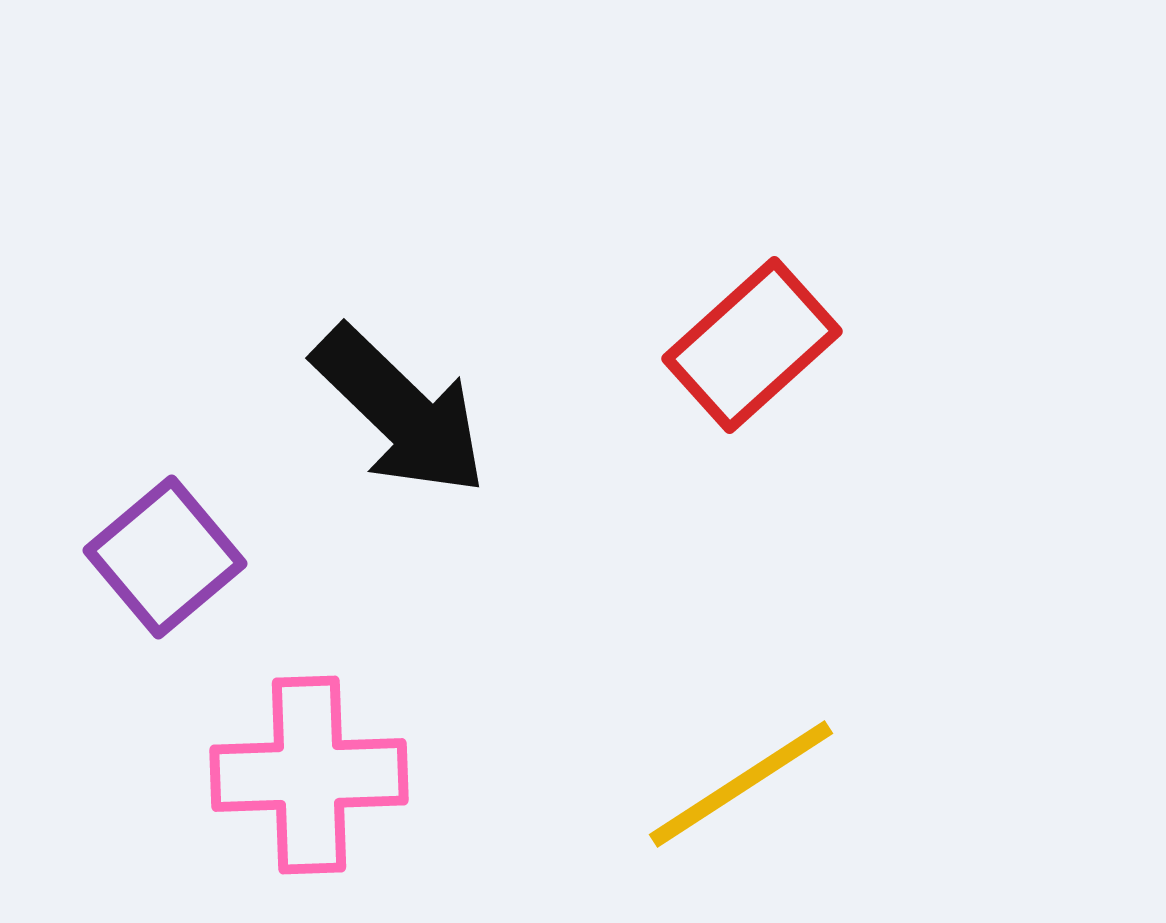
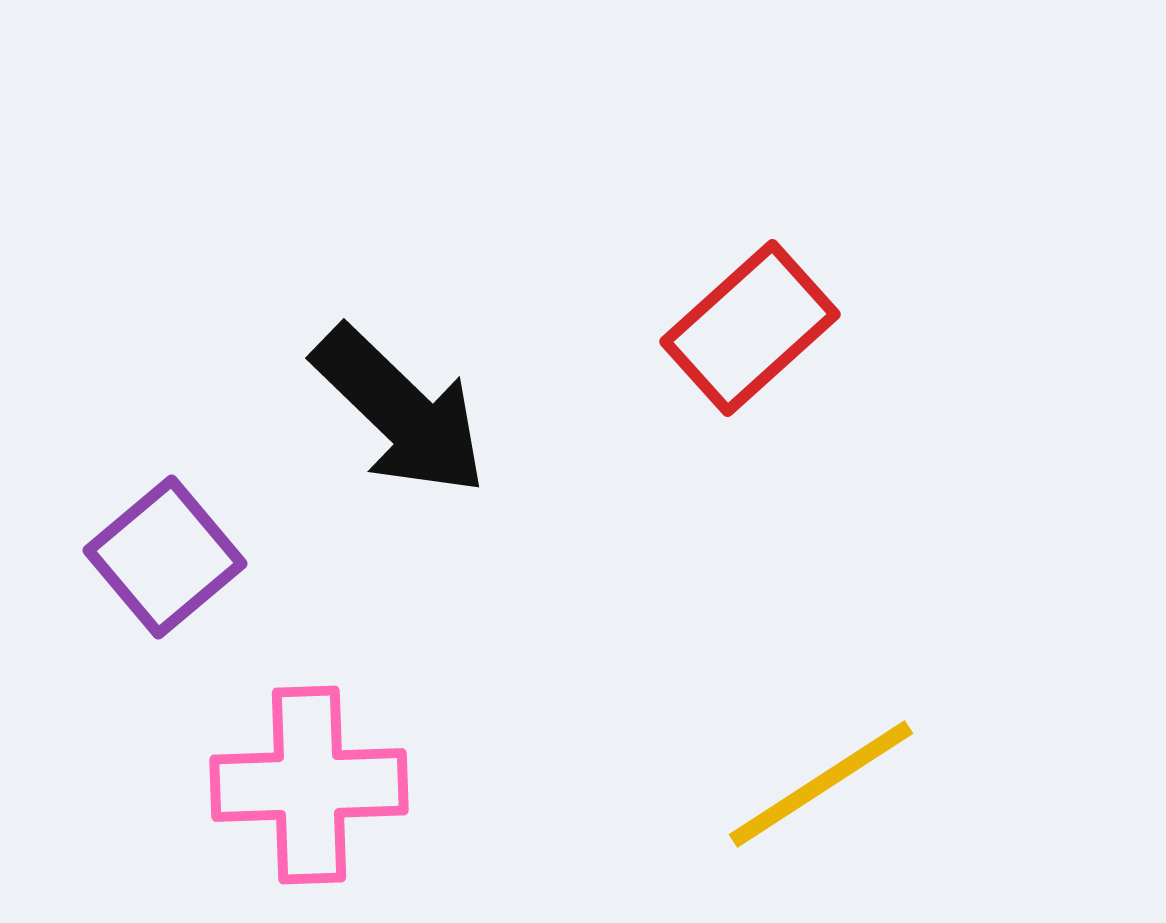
red rectangle: moved 2 px left, 17 px up
pink cross: moved 10 px down
yellow line: moved 80 px right
